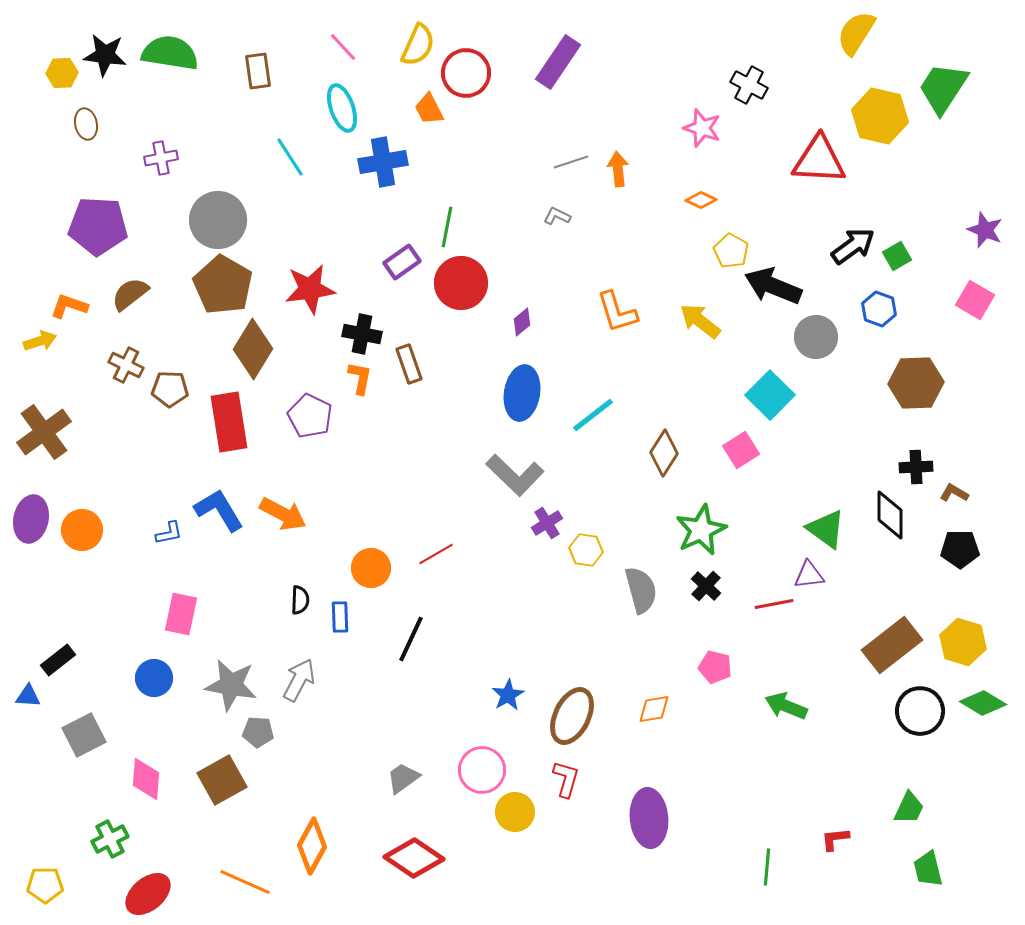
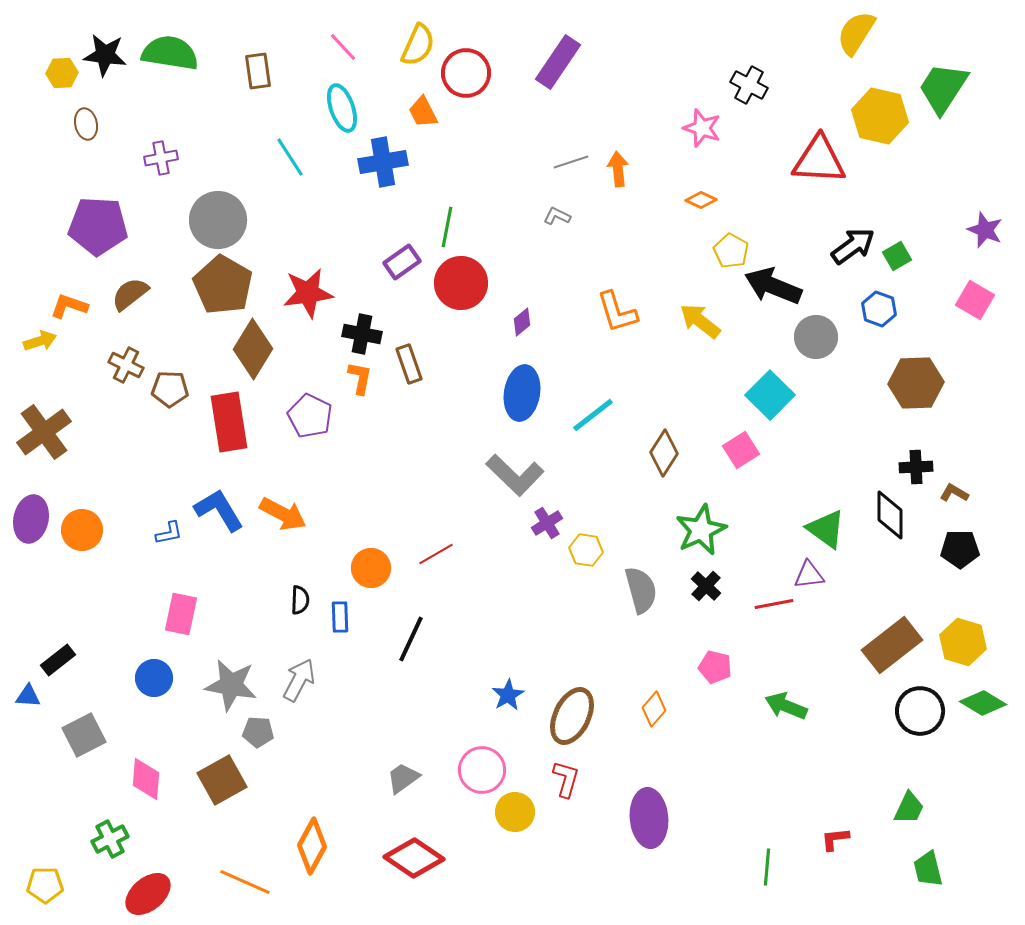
orange trapezoid at (429, 109): moved 6 px left, 3 px down
red star at (310, 289): moved 2 px left, 4 px down
orange diamond at (654, 709): rotated 40 degrees counterclockwise
